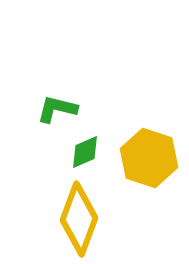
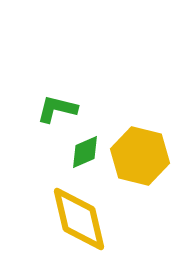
yellow hexagon: moved 9 px left, 2 px up; rotated 4 degrees counterclockwise
yellow diamond: rotated 34 degrees counterclockwise
